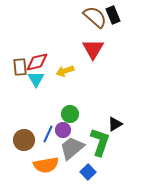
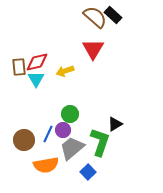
black rectangle: rotated 24 degrees counterclockwise
brown rectangle: moved 1 px left
